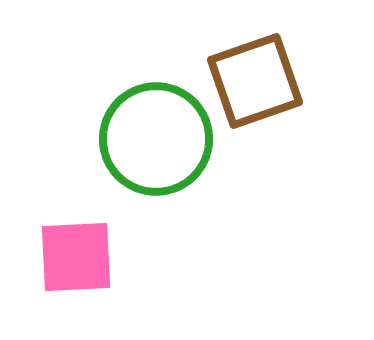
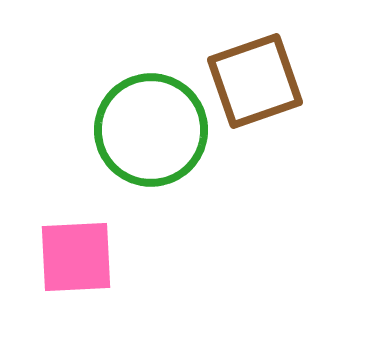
green circle: moved 5 px left, 9 px up
